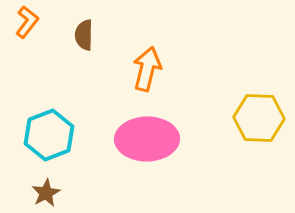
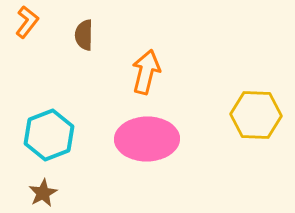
orange arrow: moved 1 px left, 3 px down
yellow hexagon: moved 3 px left, 3 px up
brown star: moved 3 px left
